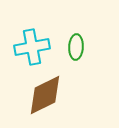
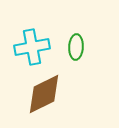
brown diamond: moved 1 px left, 1 px up
